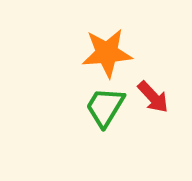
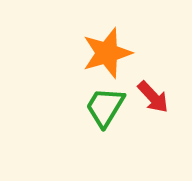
orange star: rotated 12 degrees counterclockwise
